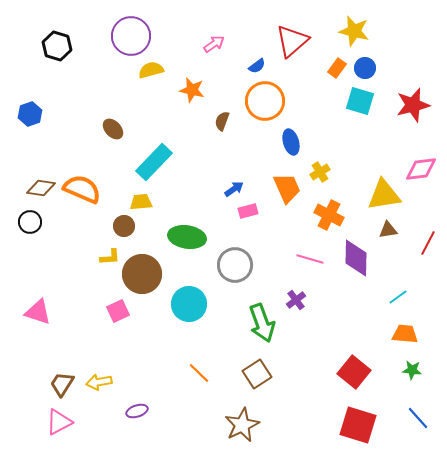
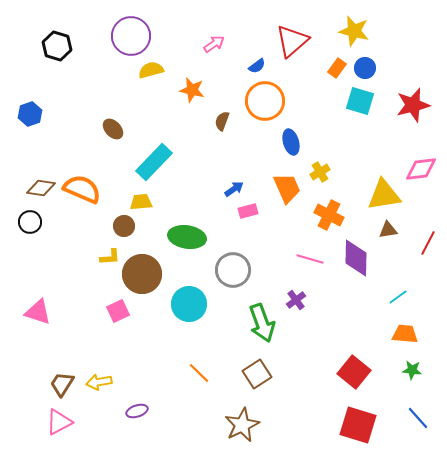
gray circle at (235, 265): moved 2 px left, 5 px down
